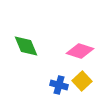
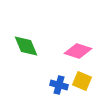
pink diamond: moved 2 px left
yellow square: rotated 24 degrees counterclockwise
